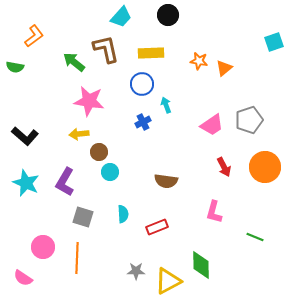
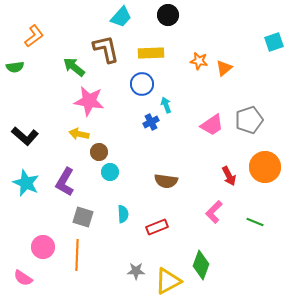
green arrow: moved 5 px down
green semicircle: rotated 18 degrees counterclockwise
blue cross: moved 8 px right
yellow arrow: rotated 18 degrees clockwise
red arrow: moved 5 px right, 9 px down
pink L-shape: rotated 30 degrees clockwise
green line: moved 15 px up
orange line: moved 3 px up
green diamond: rotated 20 degrees clockwise
